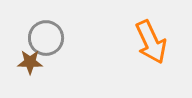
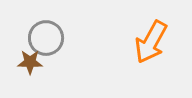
orange arrow: rotated 54 degrees clockwise
